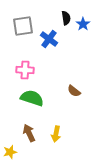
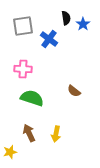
pink cross: moved 2 px left, 1 px up
